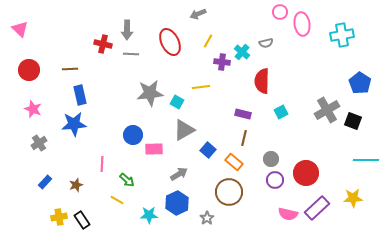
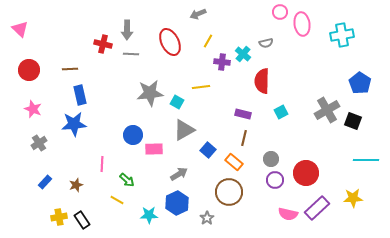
cyan cross at (242, 52): moved 1 px right, 2 px down
